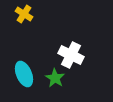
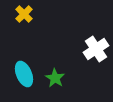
yellow cross: rotated 12 degrees clockwise
white cross: moved 25 px right, 6 px up; rotated 30 degrees clockwise
